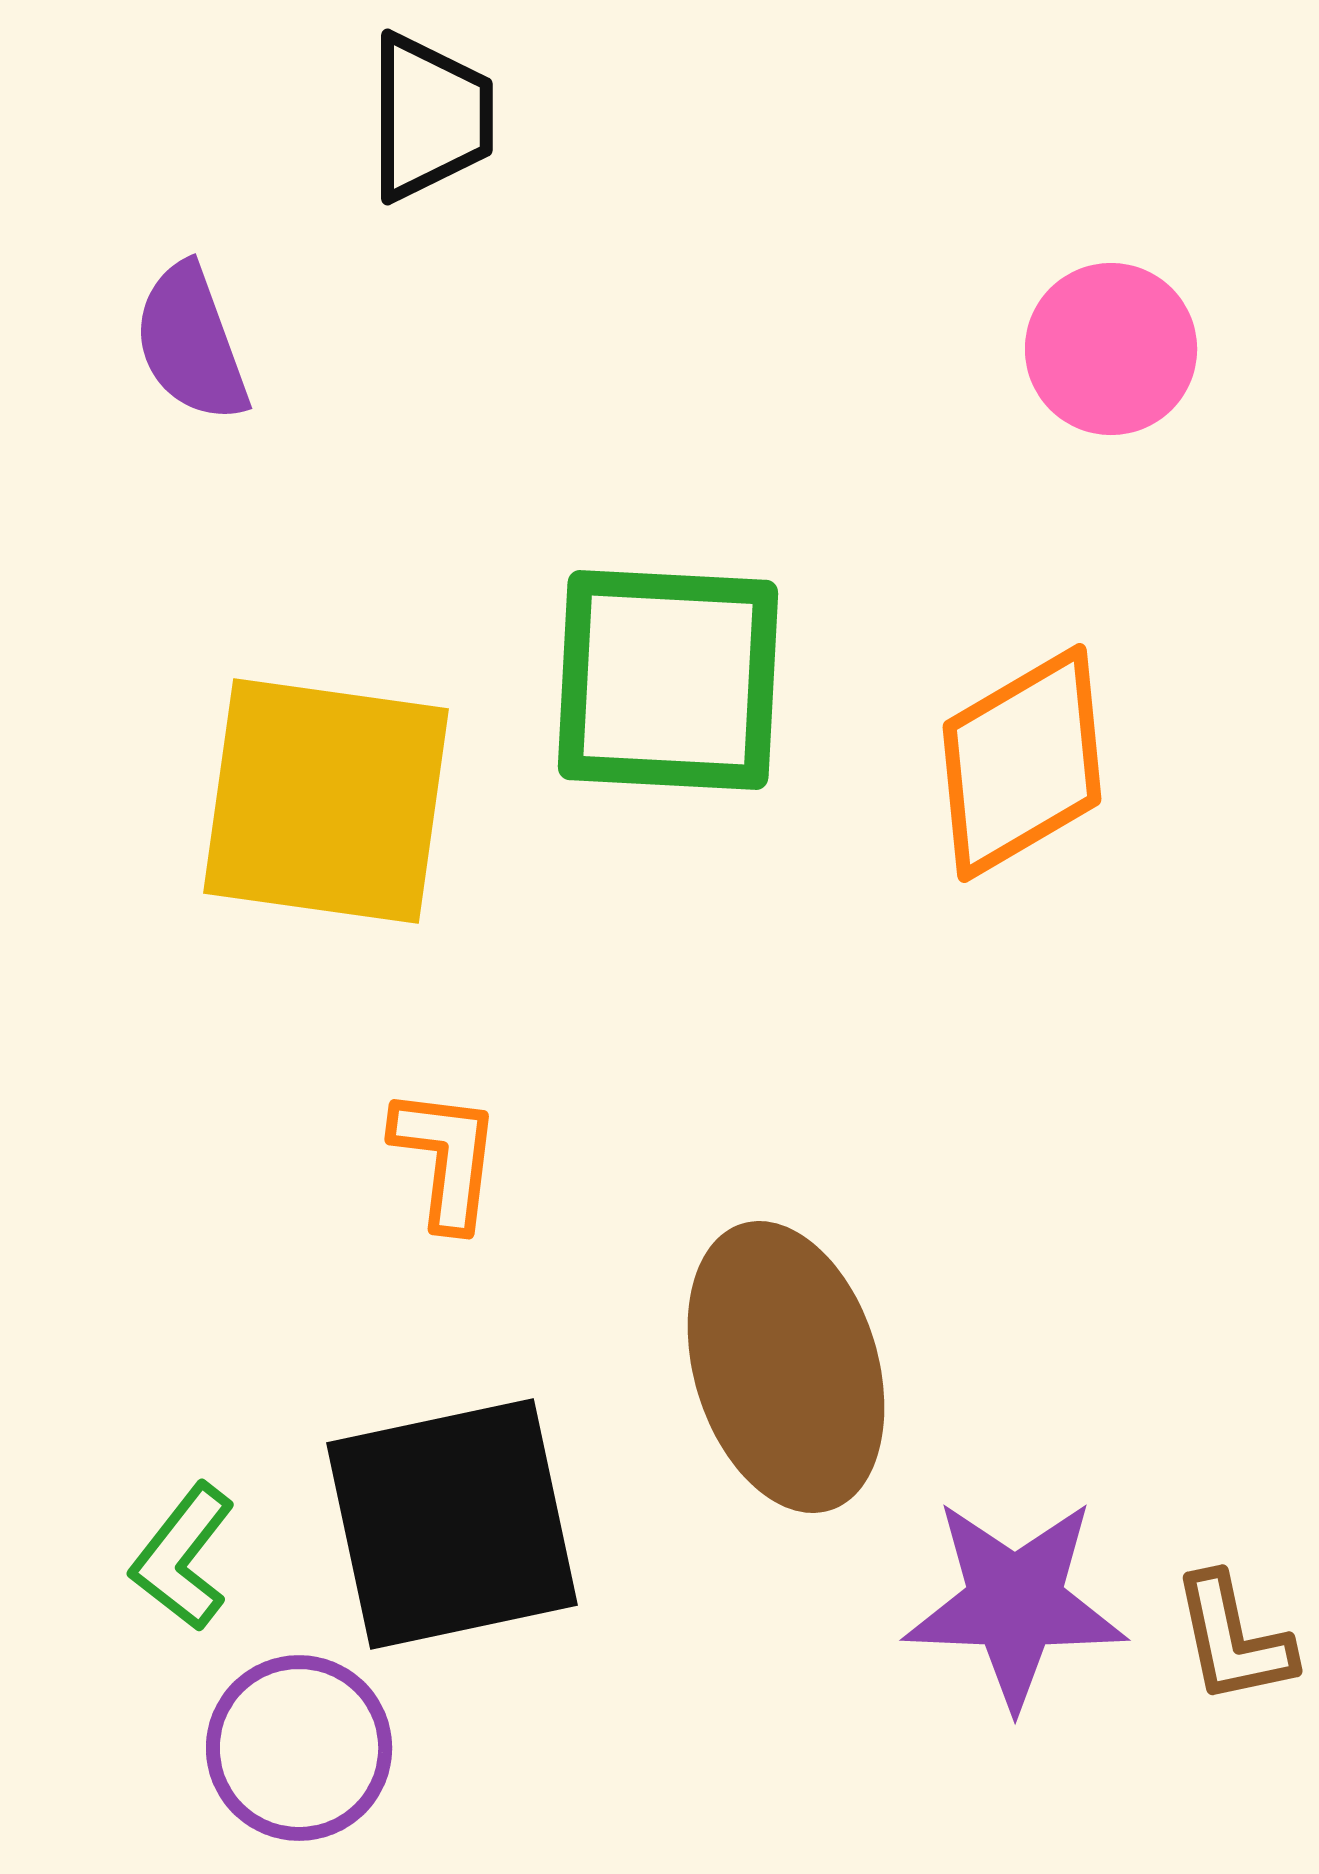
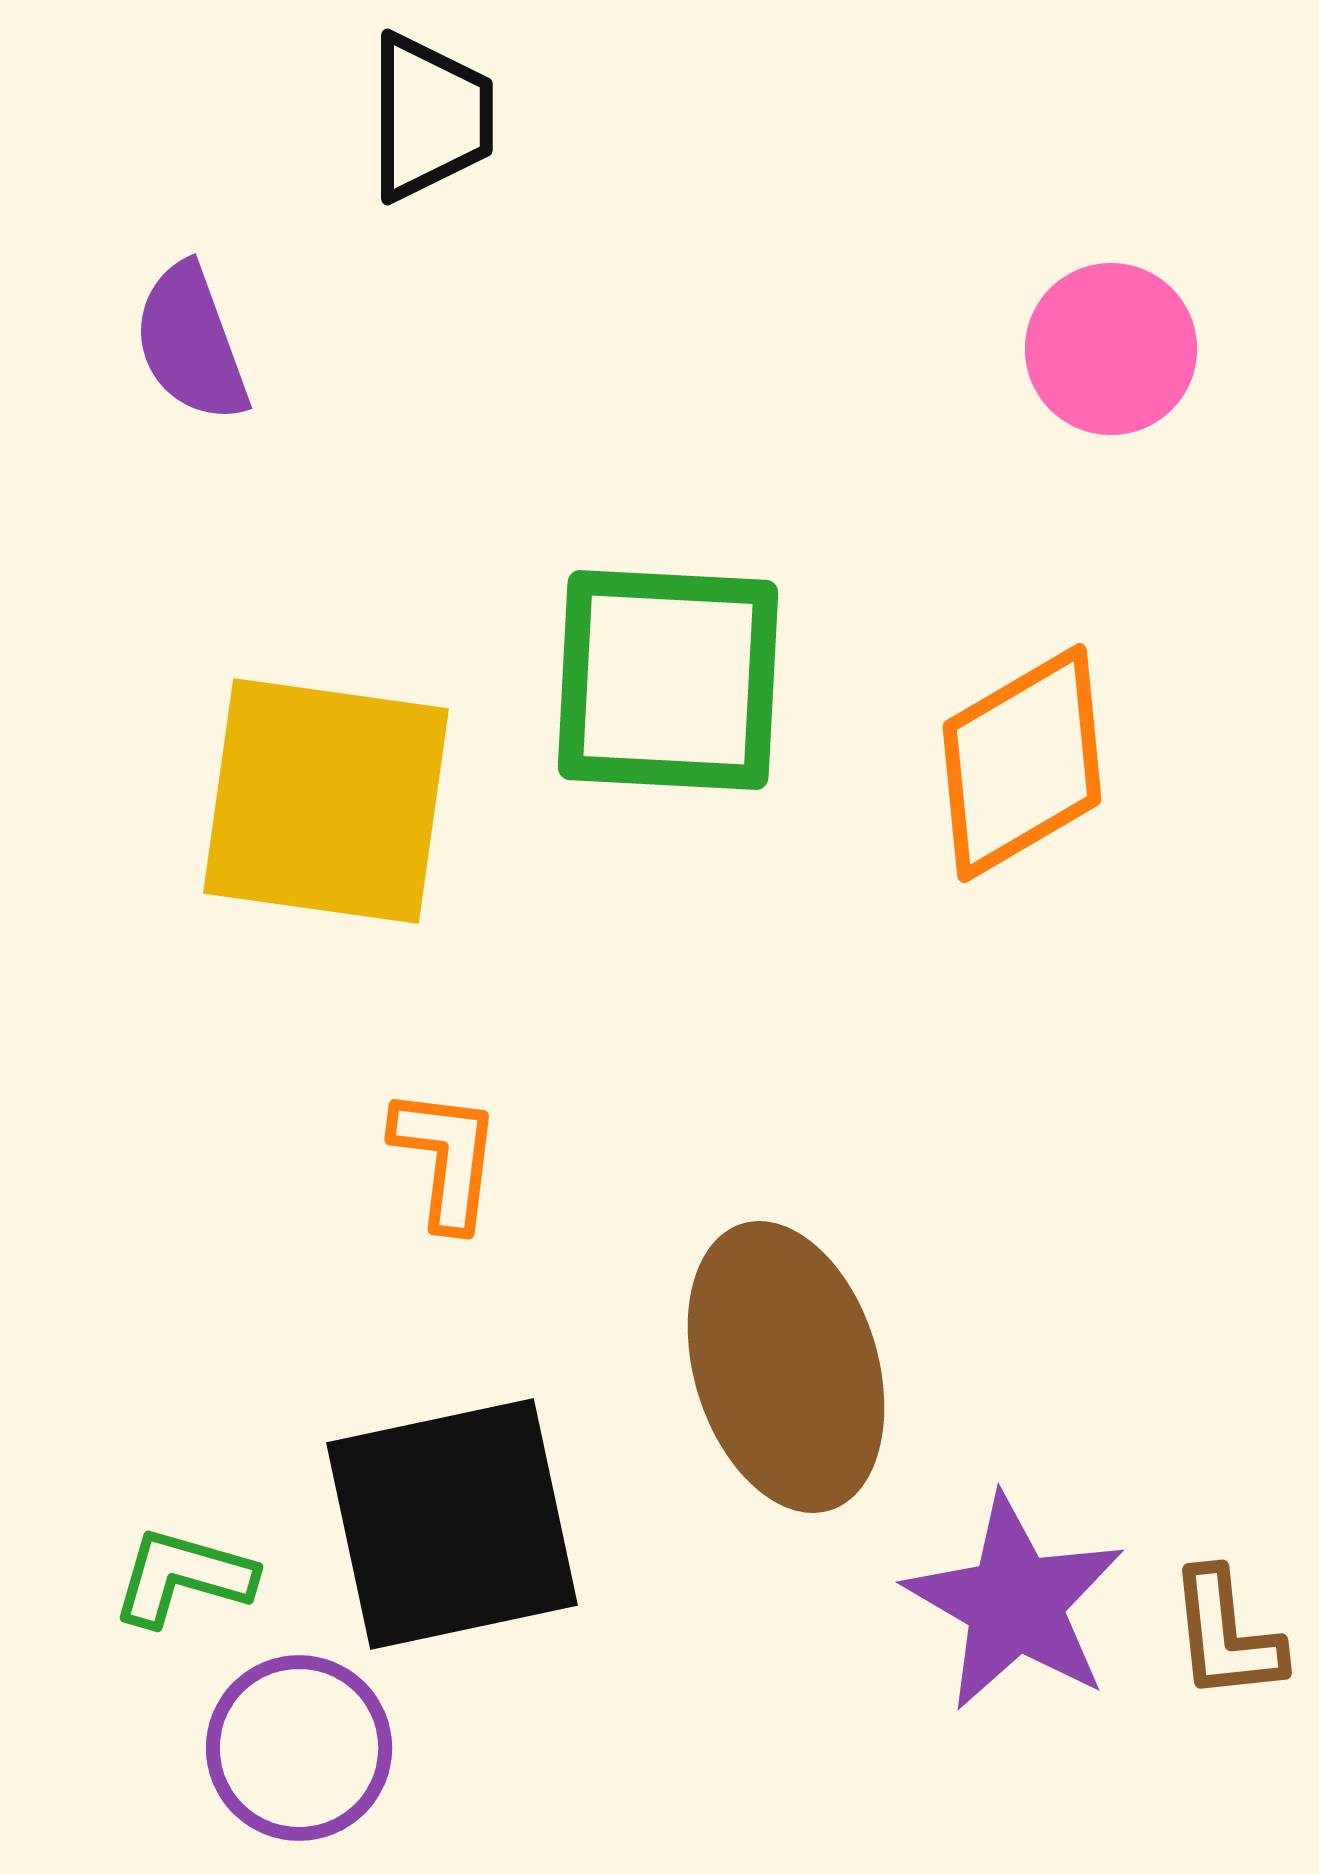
green L-shape: moved 20 px down; rotated 68 degrees clockwise
purple star: rotated 28 degrees clockwise
brown L-shape: moved 7 px left, 4 px up; rotated 6 degrees clockwise
